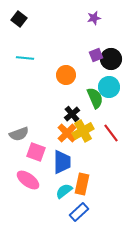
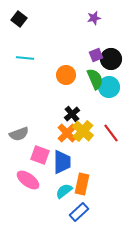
green semicircle: moved 19 px up
yellow cross: rotated 20 degrees counterclockwise
pink square: moved 4 px right, 3 px down
